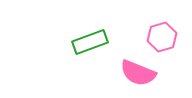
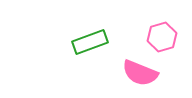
pink semicircle: moved 2 px right
